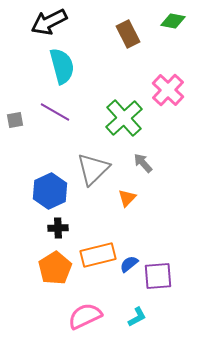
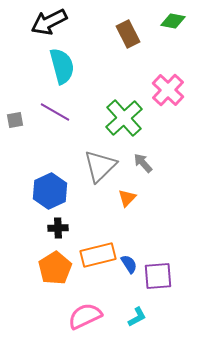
gray triangle: moved 7 px right, 3 px up
blue semicircle: rotated 96 degrees clockwise
